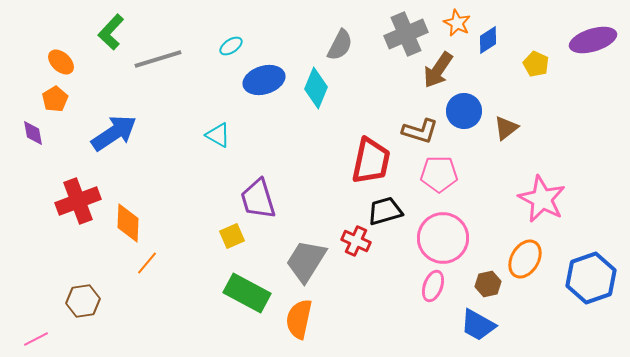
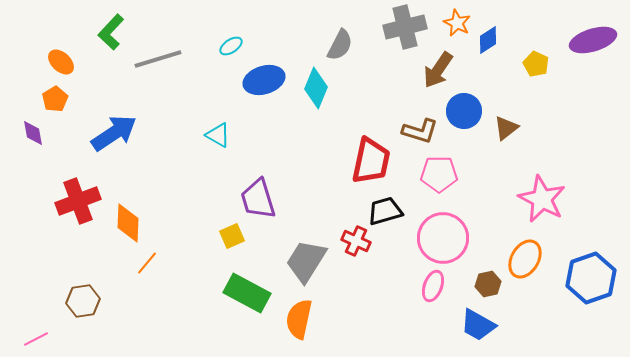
gray cross at (406, 34): moved 1 px left, 7 px up; rotated 9 degrees clockwise
